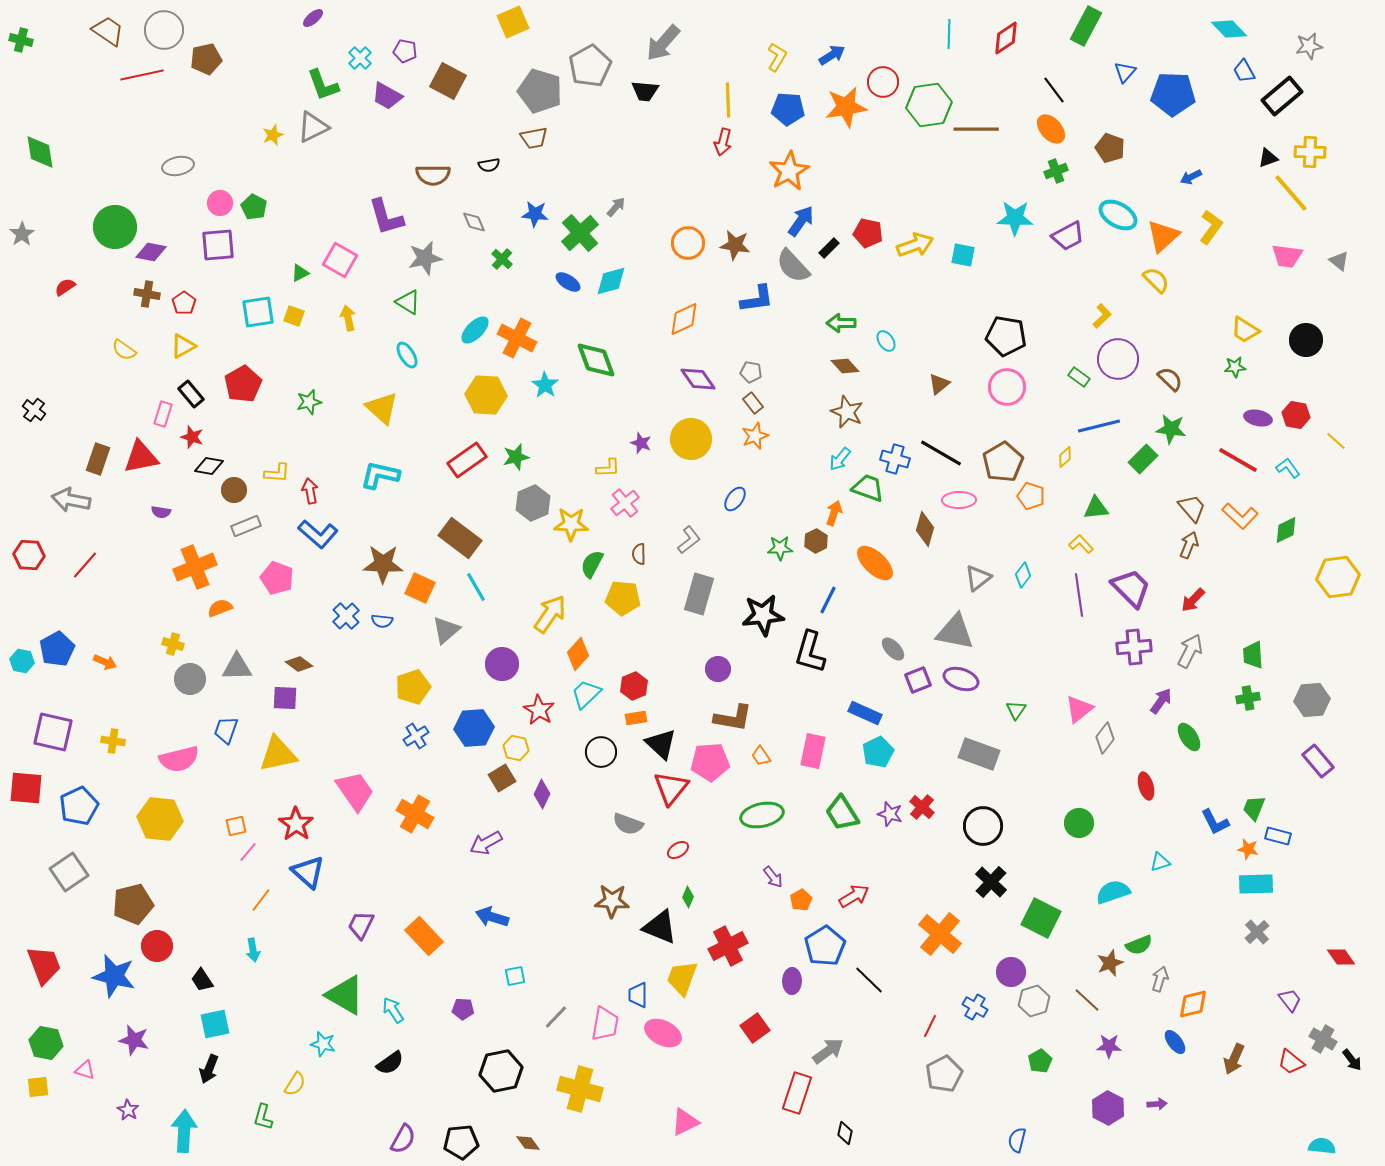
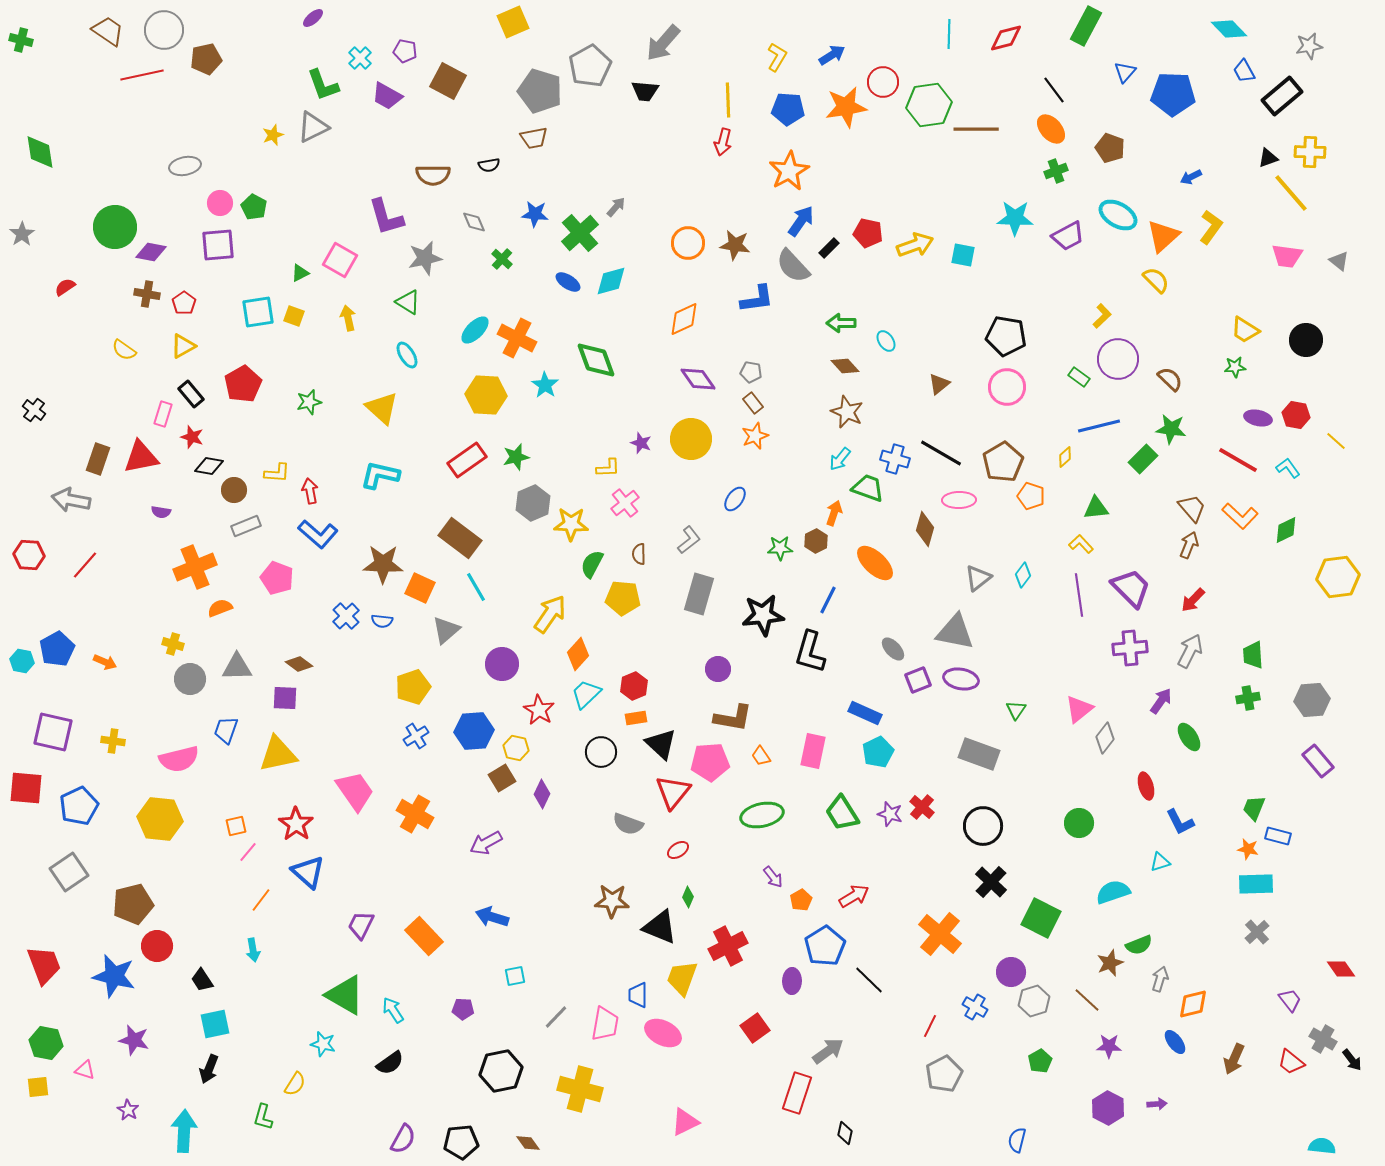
red diamond at (1006, 38): rotated 20 degrees clockwise
gray ellipse at (178, 166): moved 7 px right
purple cross at (1134, 647): moved 4 px left, 1 px down
purple ellipse at (961, 679): rotated 8 degrees counterclockwise
blue hexagon at (474, 728): moved 3 px down
red triangle at (671, 788): moved 2 px right, 4 px down
blue L-shape at (1215, 822): moved 35 px left
red diamond at (1341, 957): moved 12 px down
